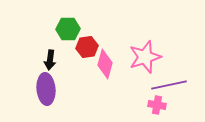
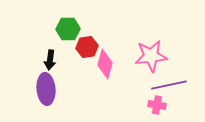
pink star: moved 6 px right, 1 px up; rotated 12 degrees clockwise
